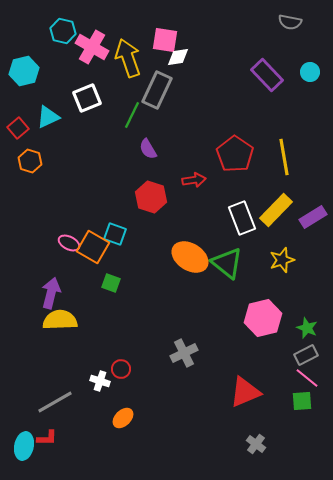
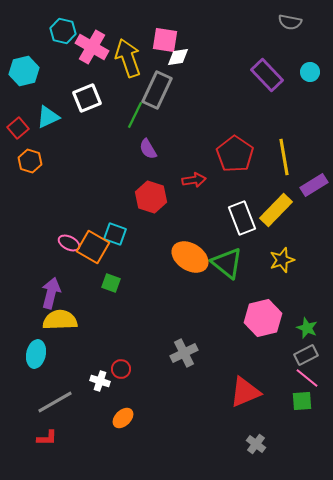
green line at (132, 115): moved 3 px right
purple rectangle at (313, 217): moved 1 px right, 32 px up
cyan ellipse at (24, 446): moved 12 px right, 92 px up
